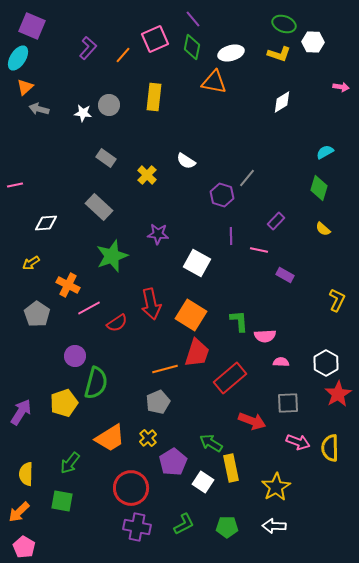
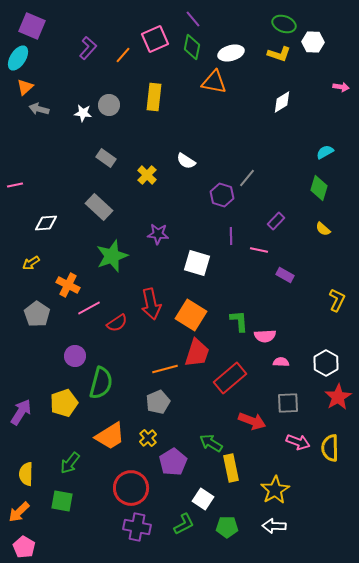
white square at (197, 263): rotated 12 degrees counterclockwise
green semicircle at (96, 383): moved 5 px right
red star at (338, 394): moved 3 px down
orange trapezoid at (110, 438): moved 2 px up
white square at (203, 482): moved 17 px down
yellow star at (276, 487): moved 1 px left, 3 px down
